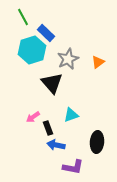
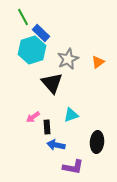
blue rectangle: moved 5 px left
black rectangle: moved 1 px left, 1 px up; rotated 16 degrees clockwise
